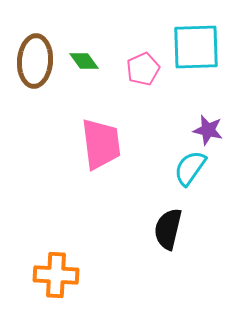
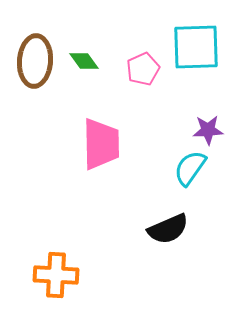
purple star: rotated 16 degrees counterclockwise
pink trapezoid: rotated 6 degrees clockwise
black semicircle: rotated 126 degrees counterclockwise
